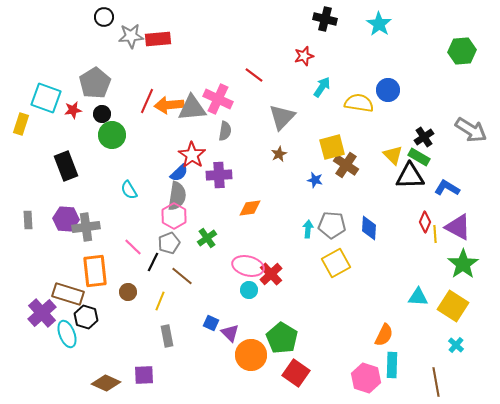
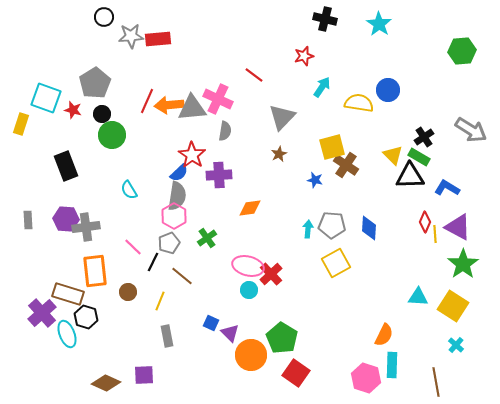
red star at (73, 110): rotated 24 degrees clockwise
